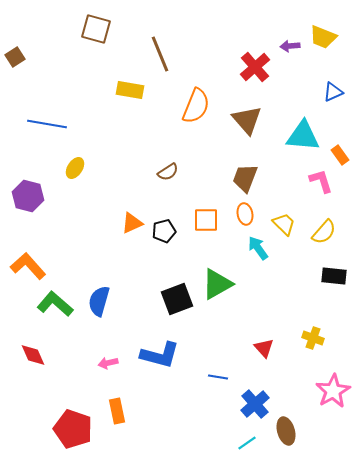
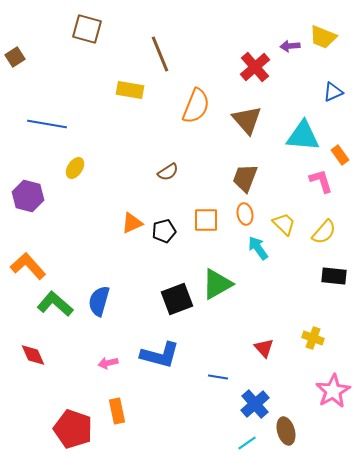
brown square at (96, 29): moved 9 px left
